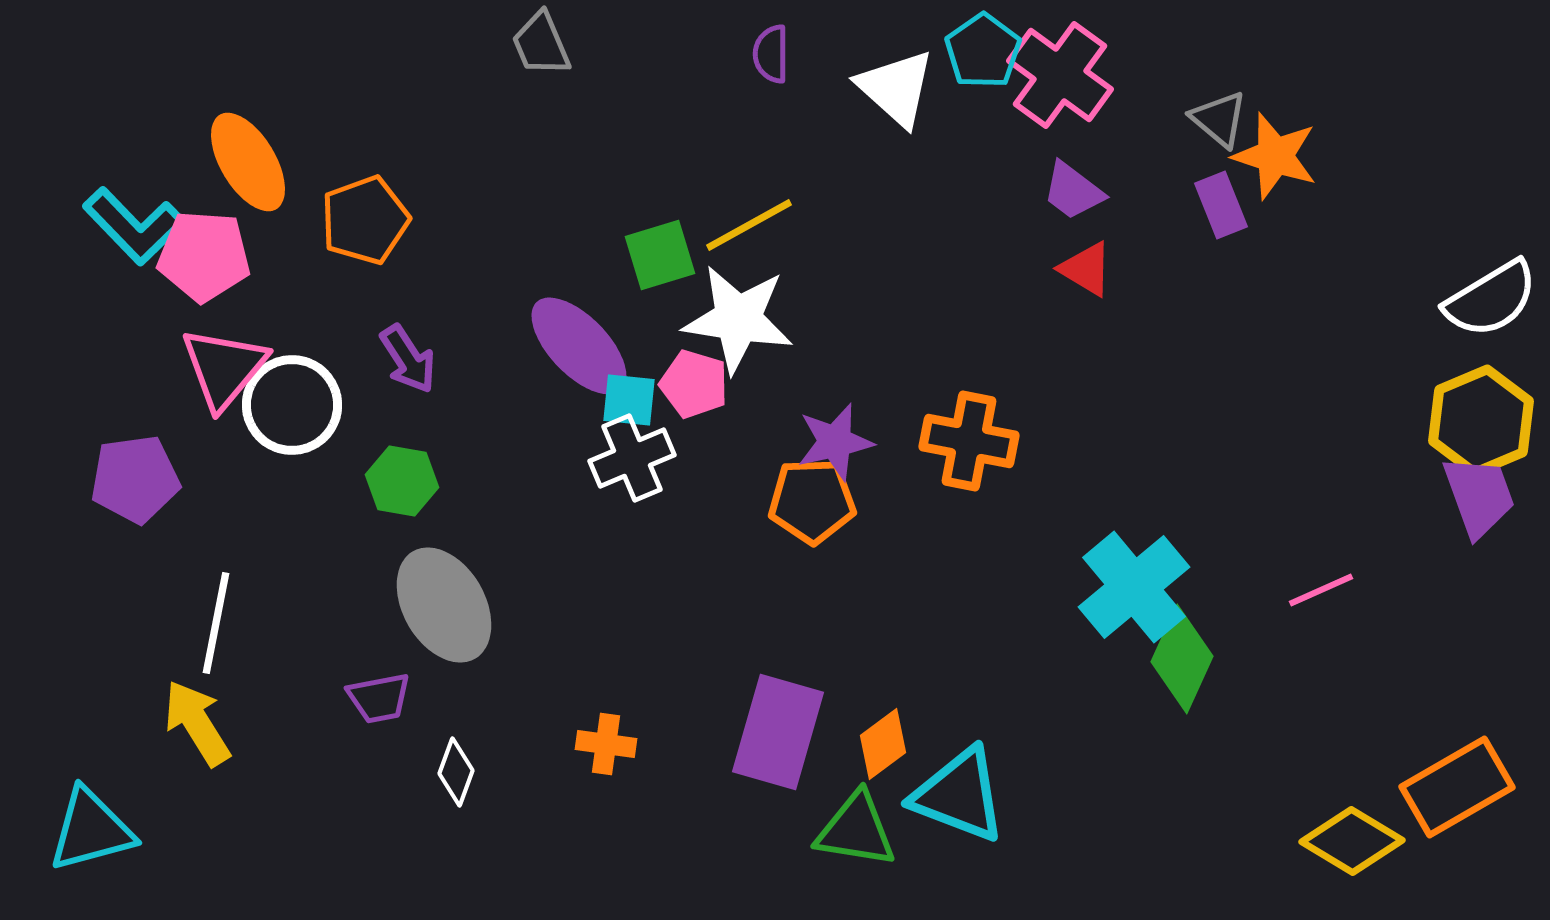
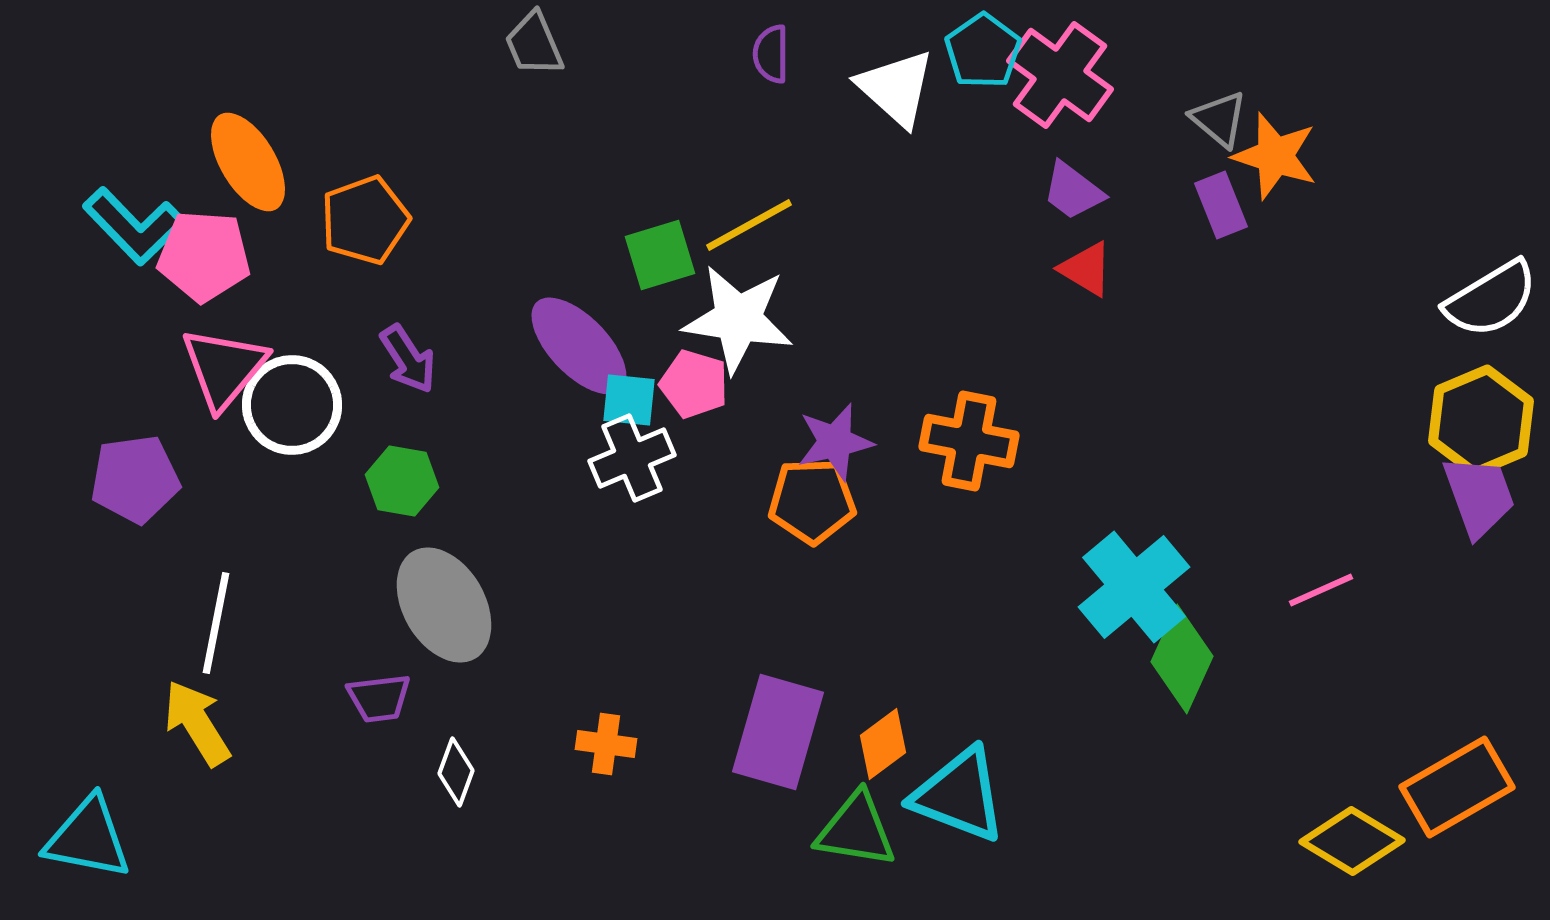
gray trapezoid at (541, 44): moved 7 px left
purple trapezoid at (379, 698): rotated 4 degrees clockwise
cyan triangle at (91, 830): moved 3 px left, 8 px down; rotated 26 degrees clockwise
